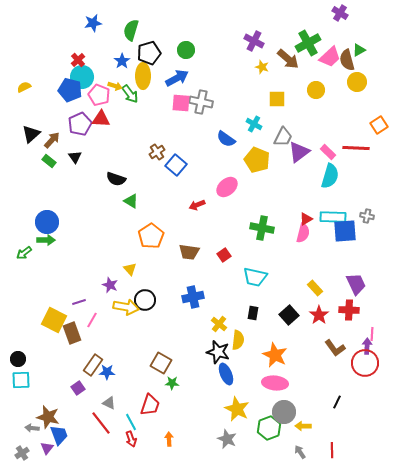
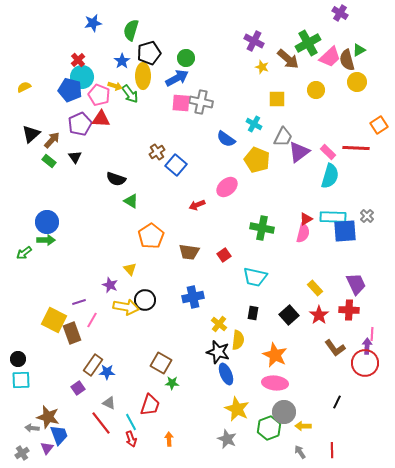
green circle at (186, 50): moved 8 px down
gray cross at (367, 216): rotated 32 degrees clockwise
